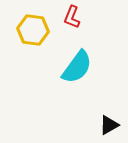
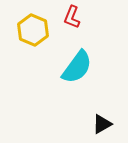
yellow hexagon: rotated 16 degrees clockwise
black triangle: moved 7 px left, 1 px up
